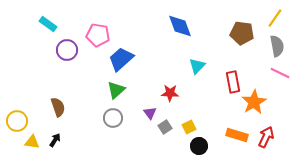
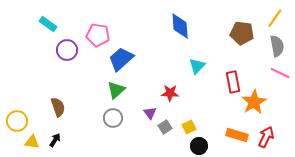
blue diamond: rotated 16 degrees clockwise
